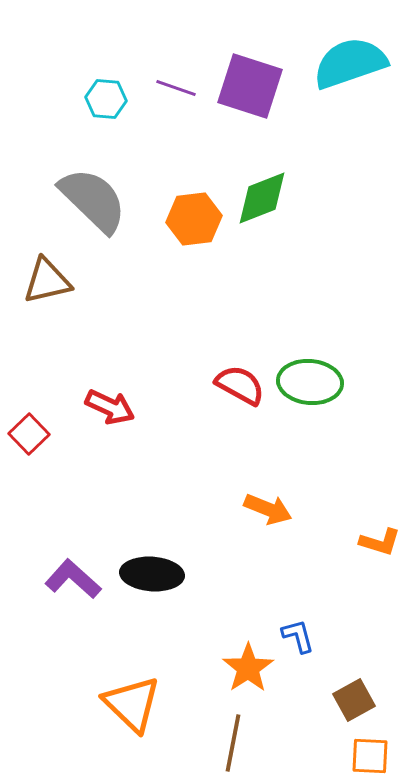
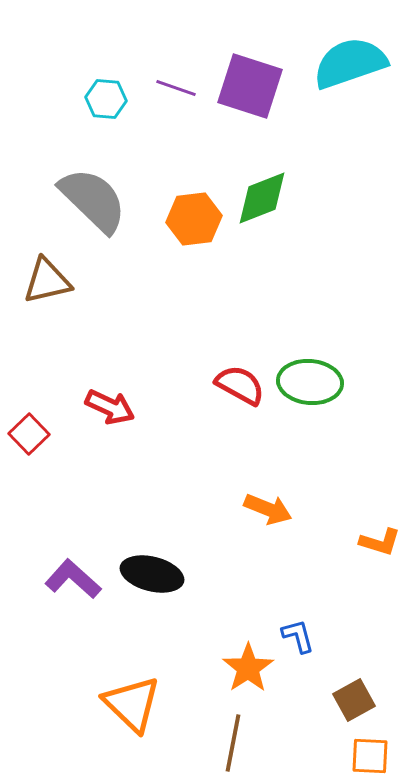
black ellipse: rotated 10 degrees clockwise
